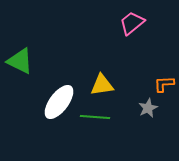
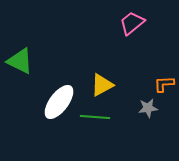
yellow triangle: rotated 20 degrees counterclockwise
gray star: rotated 18 degrees clockwise
